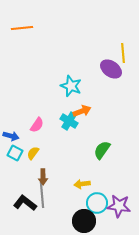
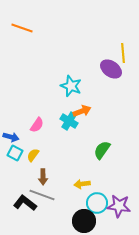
orange line: rotated 25 degrees clockwise
blue arrow: moved 1 px down
yellow semicircle: moved 2 px down
gray line: rotated 65 degrees counterclockwise
